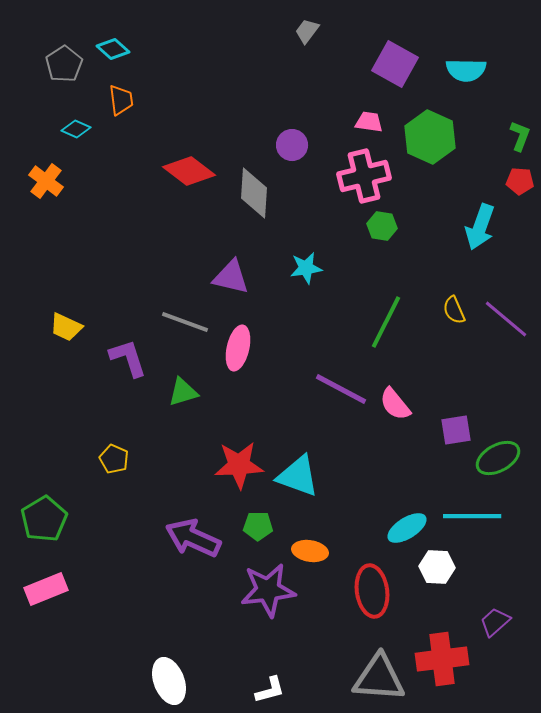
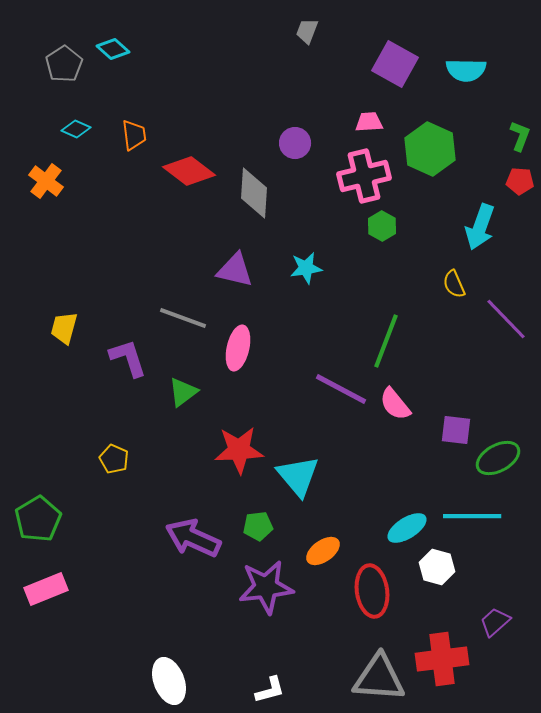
gray trapezoid at (307, 31): rotated 16 degrees counterclockwise
orange trapezoid at (121, 100): moved 13 px right, 35 px down
pink trapezoid at (369, 122): rotated 12 degrees counterclockwise
green hexagon at (430, 137): moved 12 px down
purple circle at (292, 145): moved 3 px right, 2 px up
green hexagon at (382, 226): rotated 20 degrees clockwise
purple triangle at (231, 277): moved 4 px right, 7 px up
yellow semicircle at (454, 310): moved 26 px up
purple line at (506, 319): rotated 6 degrees clockwise
gray line at (185, 322): moved 2 px left, 4 px up
green line at (386, 322): moved 19 px down; rotated 6 degrees counterclockwise
yellow trapezoid at (66, 327): moved 2 px left, 1 px down; rotated 80 degrees clockwise
green triangle at (183, 392): rotated 20 degrees counterclockwise
purple square at (456, 430): rotated 16 degrees clockwise
red star at (239, 465): moved 15 px up
cyan triangle at (298, 476): rotated 30 degrees clockwise
green pentagon at (44, 519): moved 6 px left
green pentagon at (258, 526): rotated 8 degrees counterclockwise
orange ellipse at (310, 551): moved 13 px right; rotated 44 degrees counterclockwise
white hexagon at (437, 567): rotated 12 degrees clockwise
purple star at (268, 590): moved 2 px left, 3 px up
